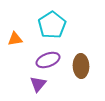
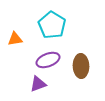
cyan pentagon: rotated 8 degrees counterclockwise
purple triangle: rotated 30 degrees clockwise
